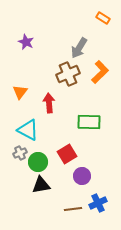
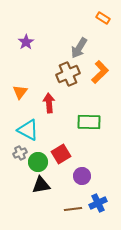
purple star: rotated 14 degrees clockwise
red square: moved 6 px left
